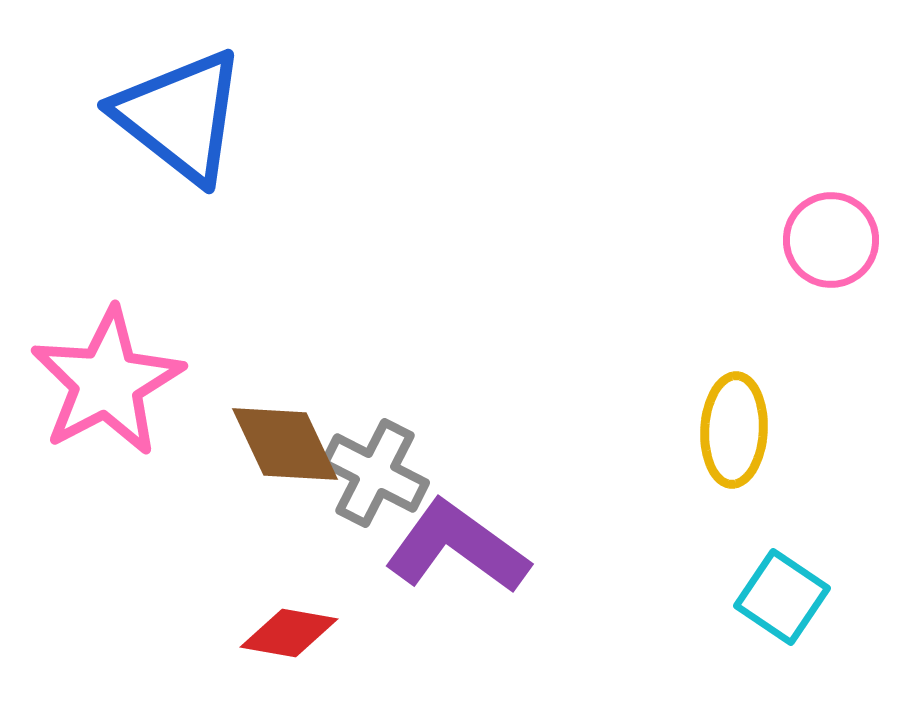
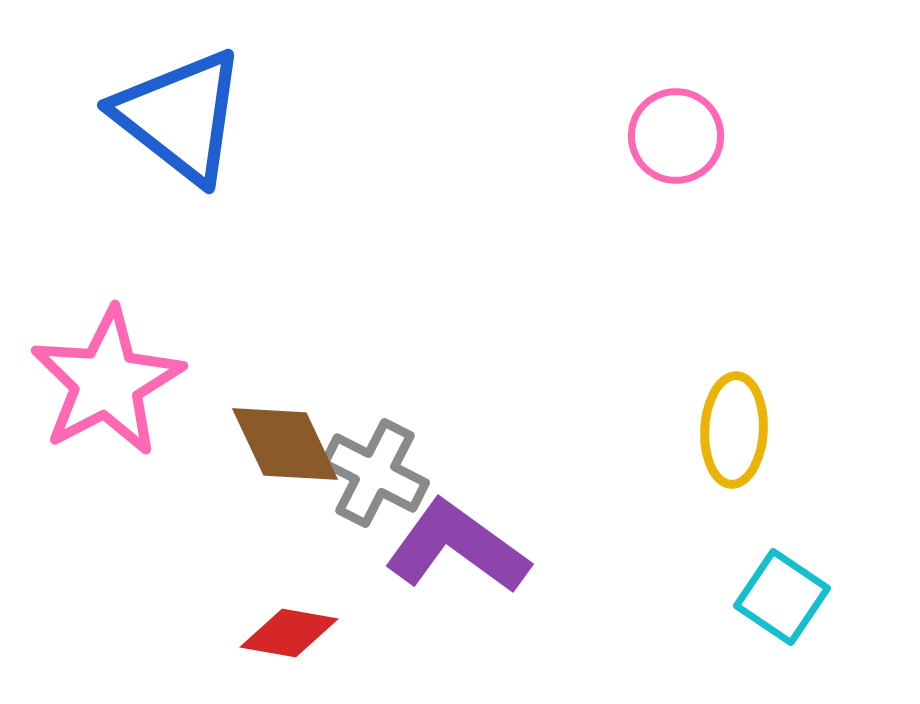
pink circle: moved 155 px left, 104 px up
